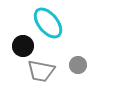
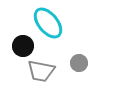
gray circle: moved 1 px right, 2 px up
